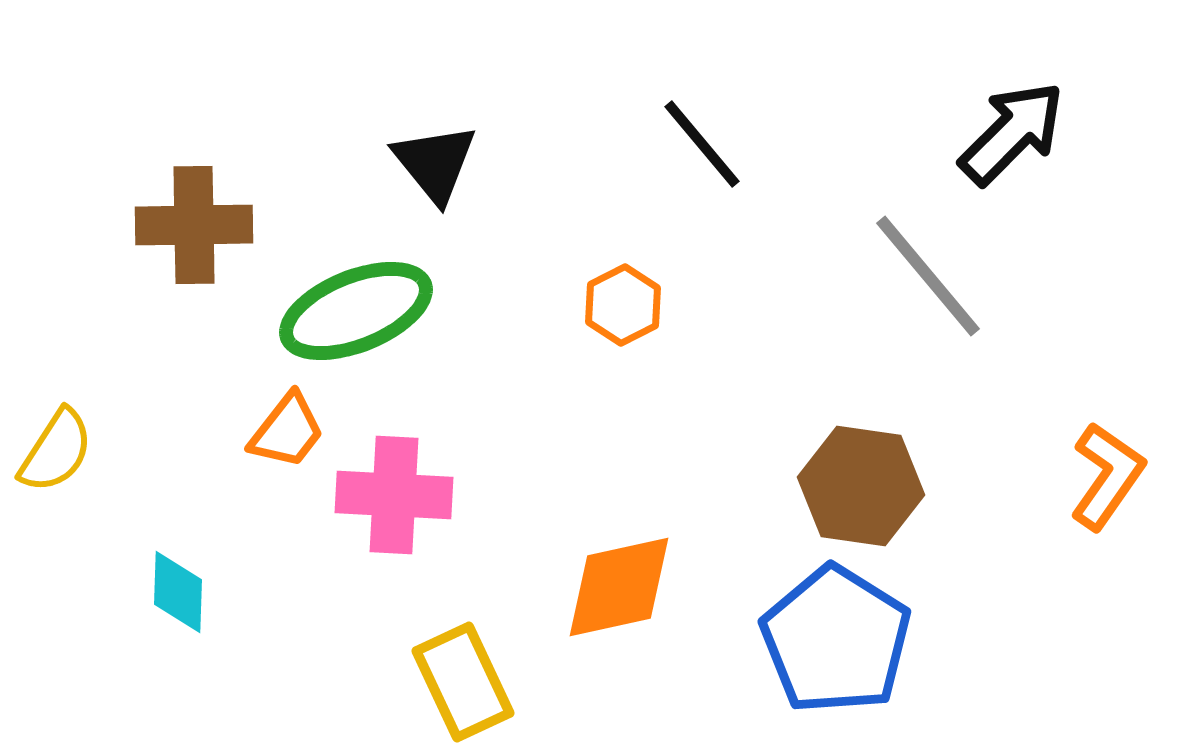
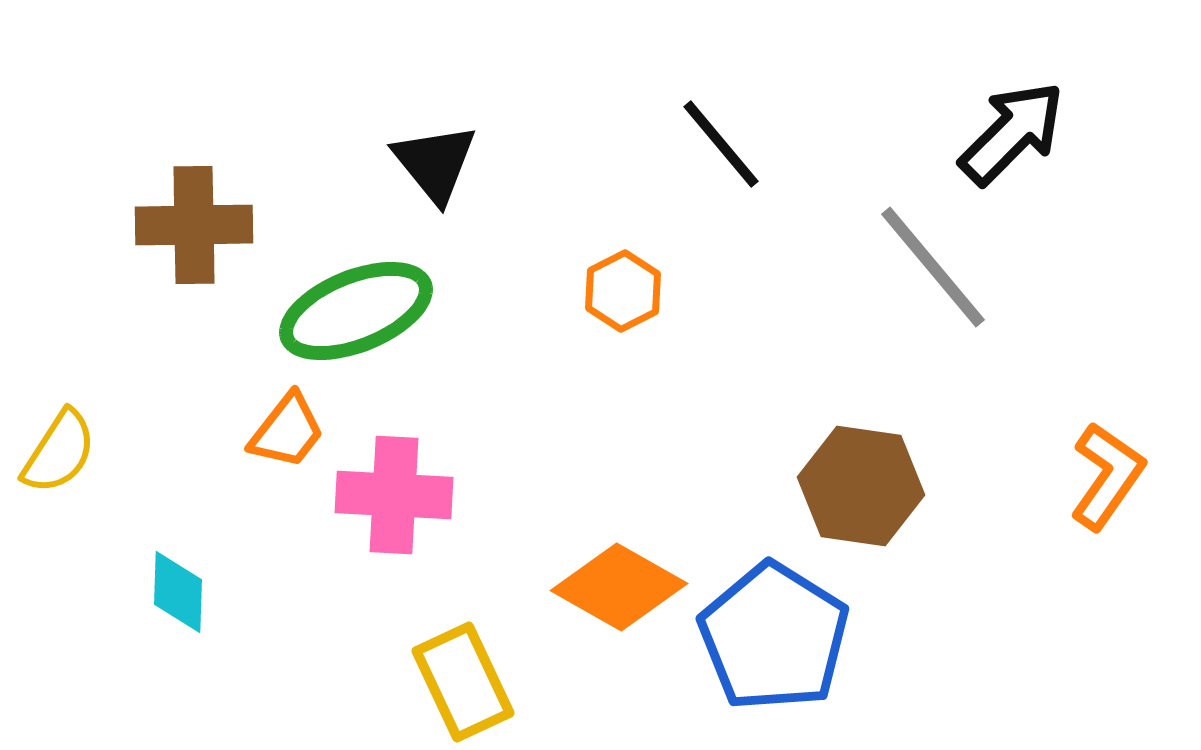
black line: moved 19 px right
gray line: moved 5 px right, 9 px up
orange hexagon: moved 14 px up
yellow semicircle: moved 3 px right, 1 px down
orange diamond: rotated 42 degrees clockwise
blue pentagon: moved 62 px left, 3 px up
